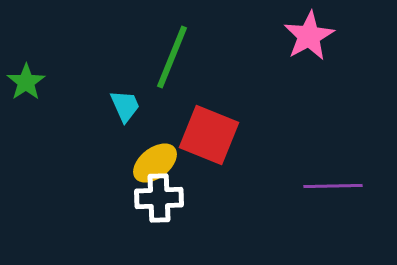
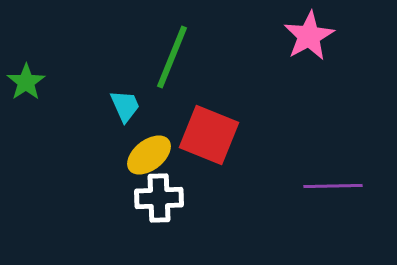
yellow ellipse: moved 6 px left, 8 px up
